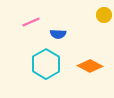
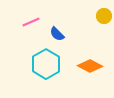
yellow circle: moved 1 px down
blue semicircle: moved 1 px left; rotated 42 degrees clockwise
